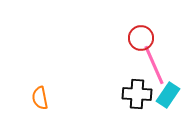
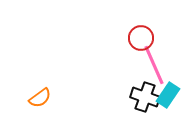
black cross: moved 8 px right, 3 px down; rotated 16 degrees clockwise
orange semicircle: rotated 115 degrees counterclockwise
